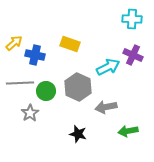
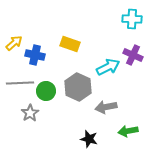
black star: moved 11 px right, 5 px down
